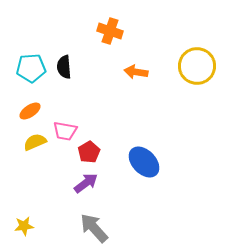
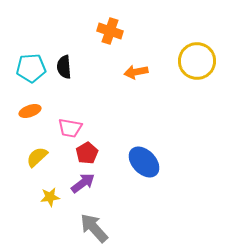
yellow circle: moved 5 px up
orange arrow: rotated 20 degrees counterclockwise
orange ellipse: rotated 15 degrees clockwise
pink trapezoid: moved 5 px right, 3 px up
yellow semicircle: moved 2 px right, 15 px down; rotated 20 degrees counterclockwise
red pentagon: moved 2 px left, 1 px down
purple arrow: moved 3 px left
yellow star: moved 26 px right, 29 px up
